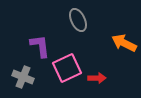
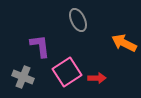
pink square: moved 4 px down; rotated 8 degrees counterclockwise
